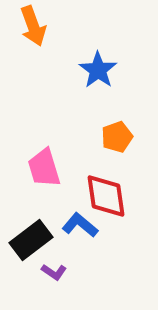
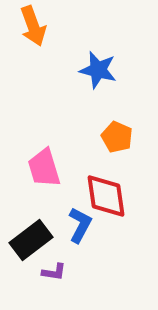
blue star: rotated 21 degrees counterclockwise
orange pentagon: rotated 28 degrees counterclockwise
blue L-shape: rotated 78 degrees clockwise
purple L-shape: rotated 25 degrees counterclockwise
